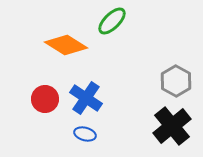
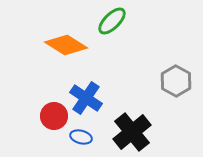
red circle: moved 9 px right, 17 px down
black cross: moved 40 px left, 6 px down
blue ellipse: moved 4 px left, 3 px down
